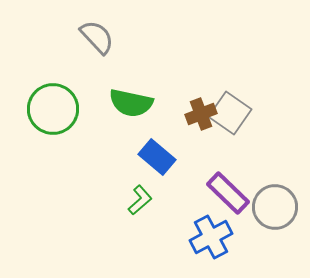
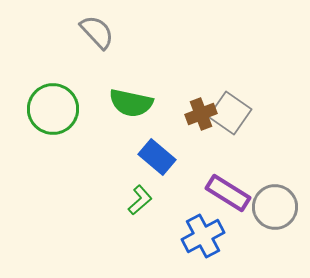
gray semicircle: moved 5 px up
purple rectangle: rotated 12 degrees counterclockwise
blue cross: moved 8 px left, 1 px up
